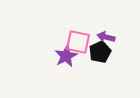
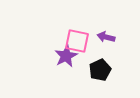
pink square: moved 1 px left, 1 px up
black pentagon: moved 18 px down
